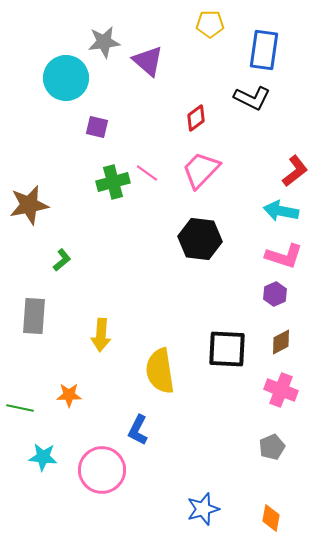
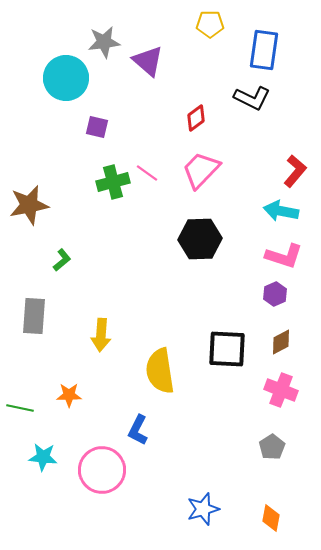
red L-shape: rotated 12 degrees counterclockwise
black hexagon: rotated 9 degrees counterclockwise
gray pentagon: rotated 10 degrees counterclockwise
